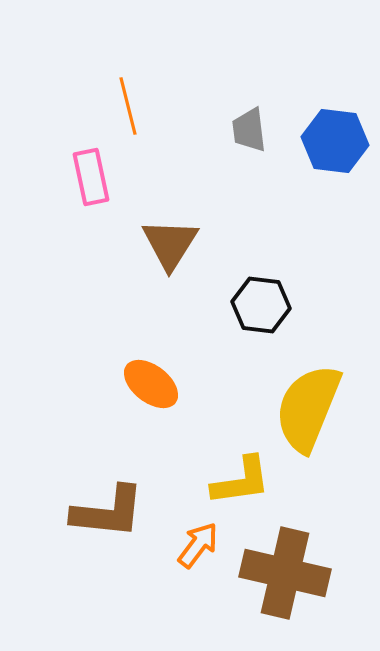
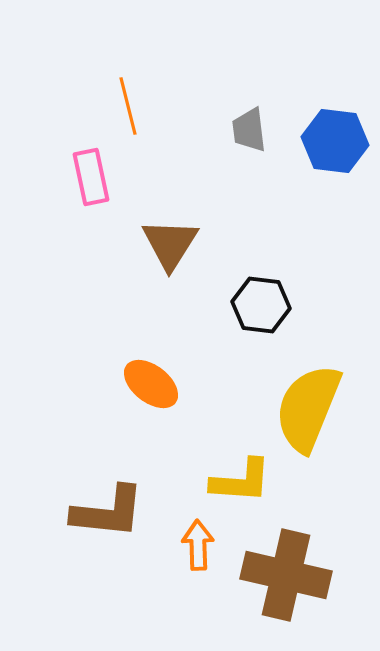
yellow L-shape: rotated 12 degrees clockwise
orange arrow: rotated 39 degrees counterclockwise
brown cross: moved 1 px right, 2 px down
